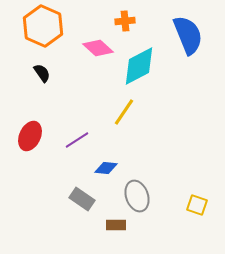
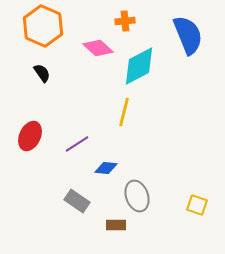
yellow line: rotated 20 degrees counterclockwise
purple line: moved 4 px down
gray rectangle: moved 5 px left, 2 px down
